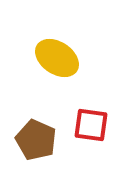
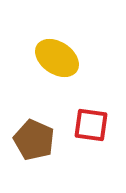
brown pentagon: moved 2 px left
